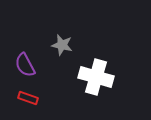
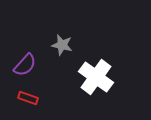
purple semicircle: rotated 110 degrees counterclockwise
white cross: rotated 20 degrees clockwise
